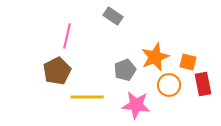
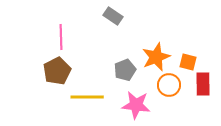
pink line: moved 6 px left, 1 px down; rotated 15 degrees counterclockwise
orange star: moved 1 px right
red rectangle: rotated 10 degrees clockwise
